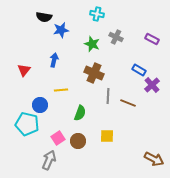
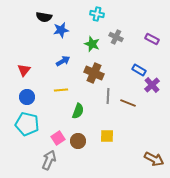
blue arrow: moved 9 px right, 1 px down; rotated 48 degrees clockwise
blue circle: moved 13 px left, 8 px up
green semicircle: moved 2 px left, 2 px up
